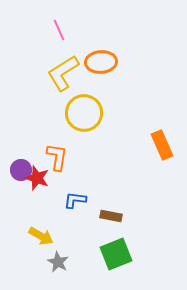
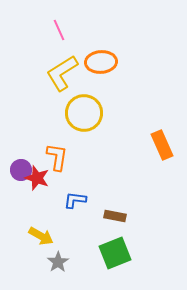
yellow L-shape: moved 1 px left
brown rectangle: moved 4 px right
green square: moved 1 px left, 1 px up
gray star: rotated 10 degrees clockwise
